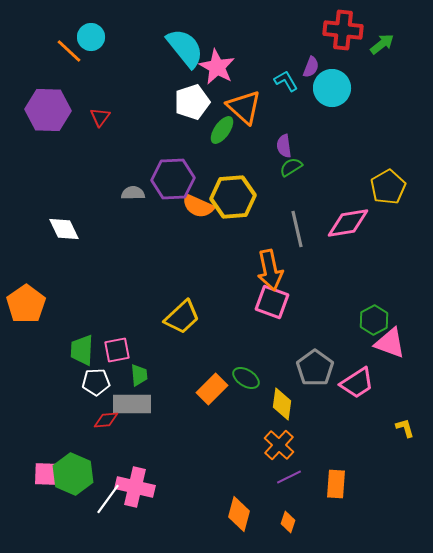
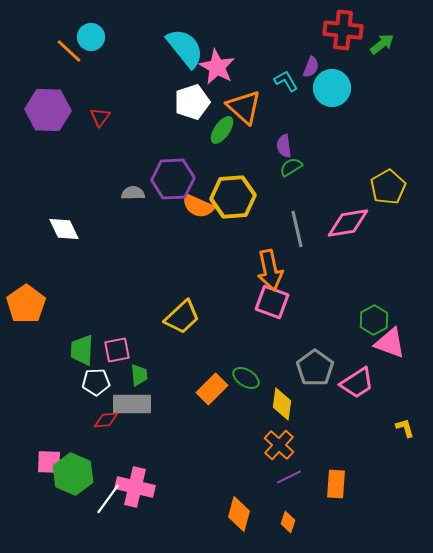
pink square at (46, 474): moved 3 px right, 12 px up
